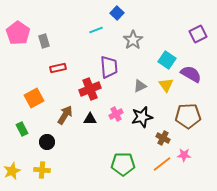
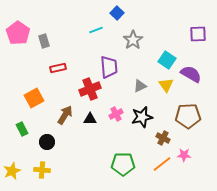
purple square: rotated 24 degrees clockwise
